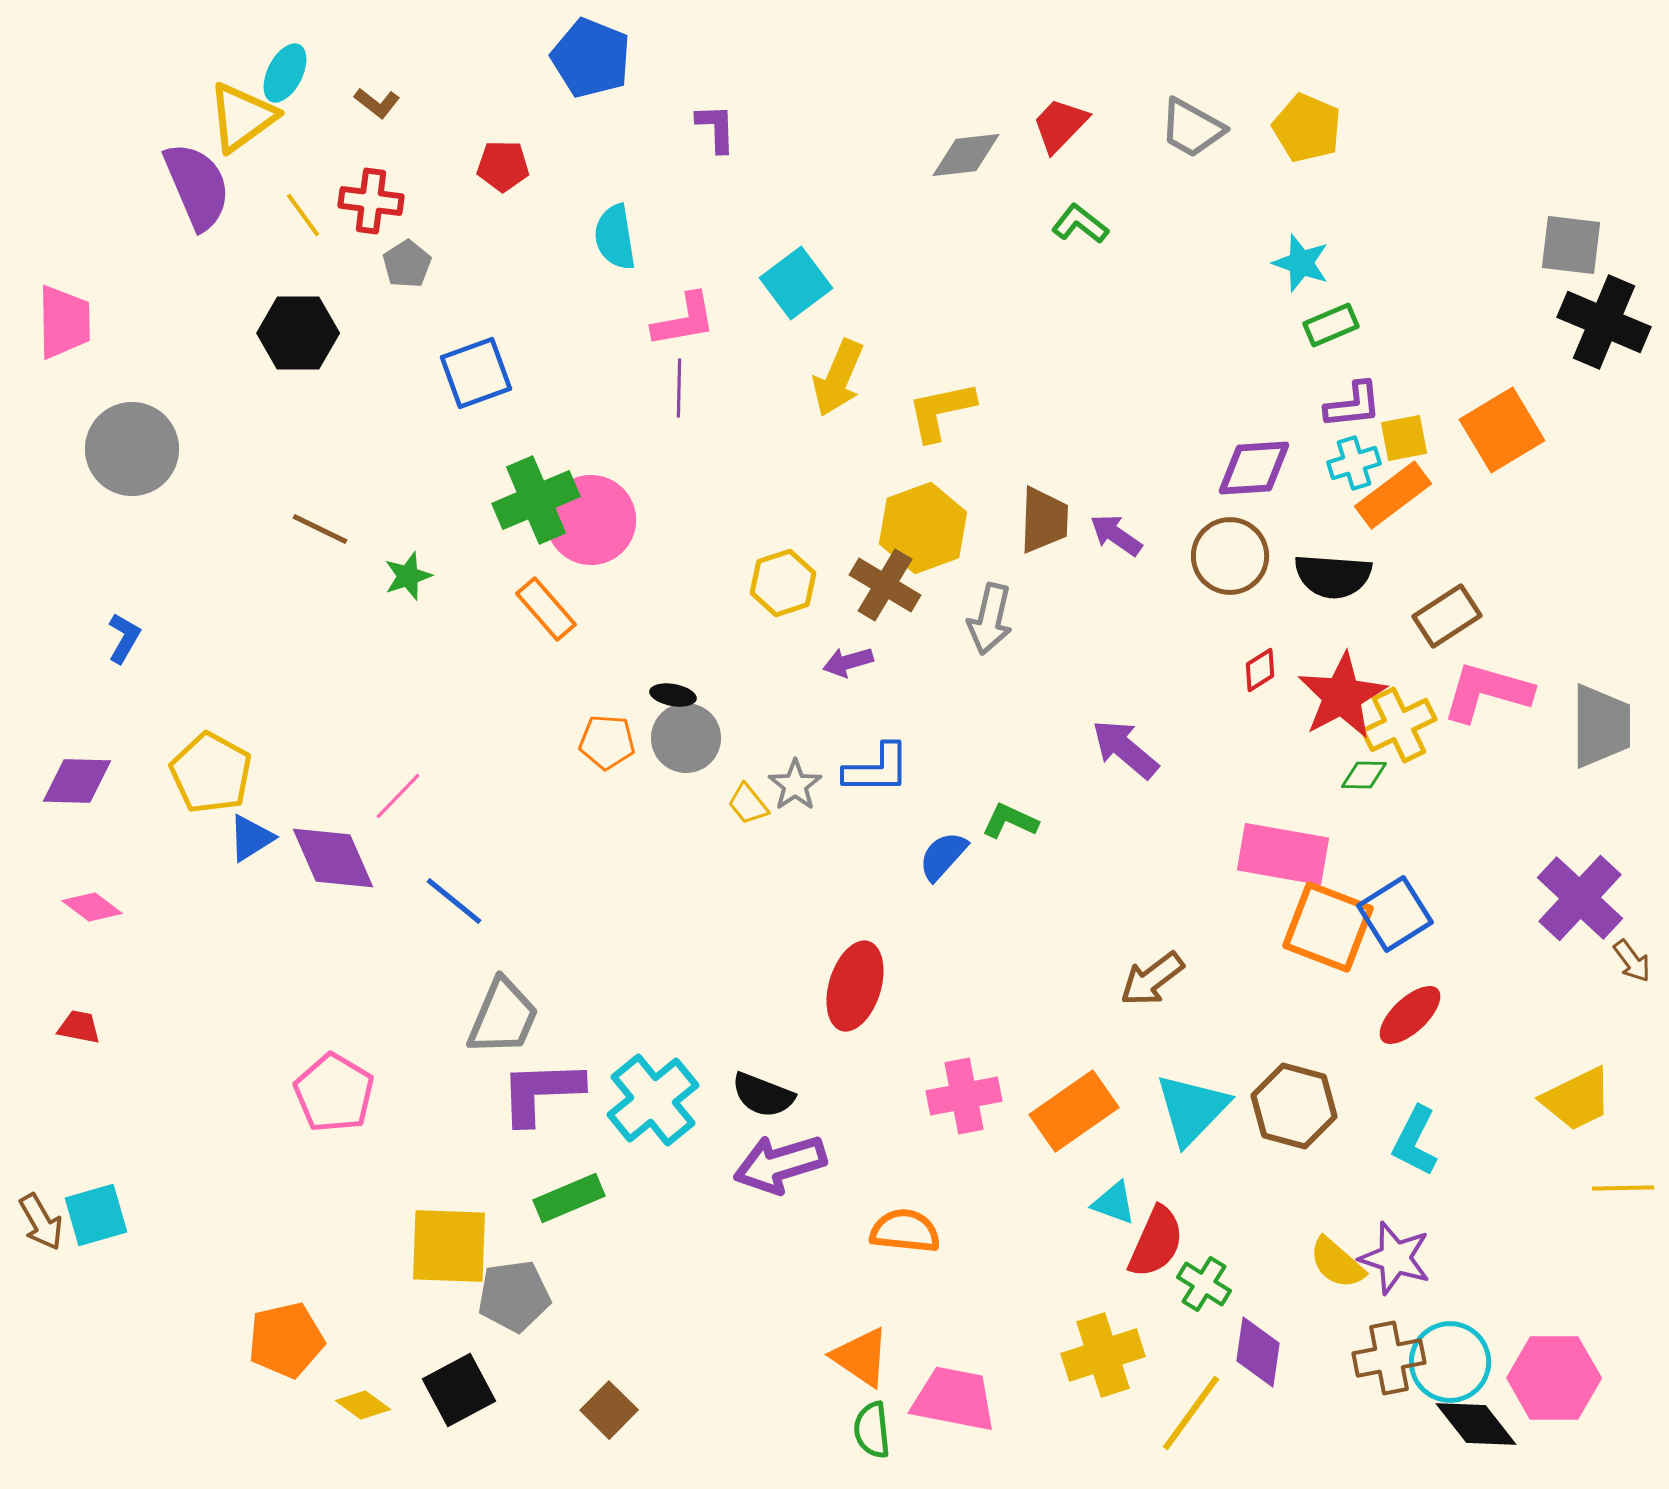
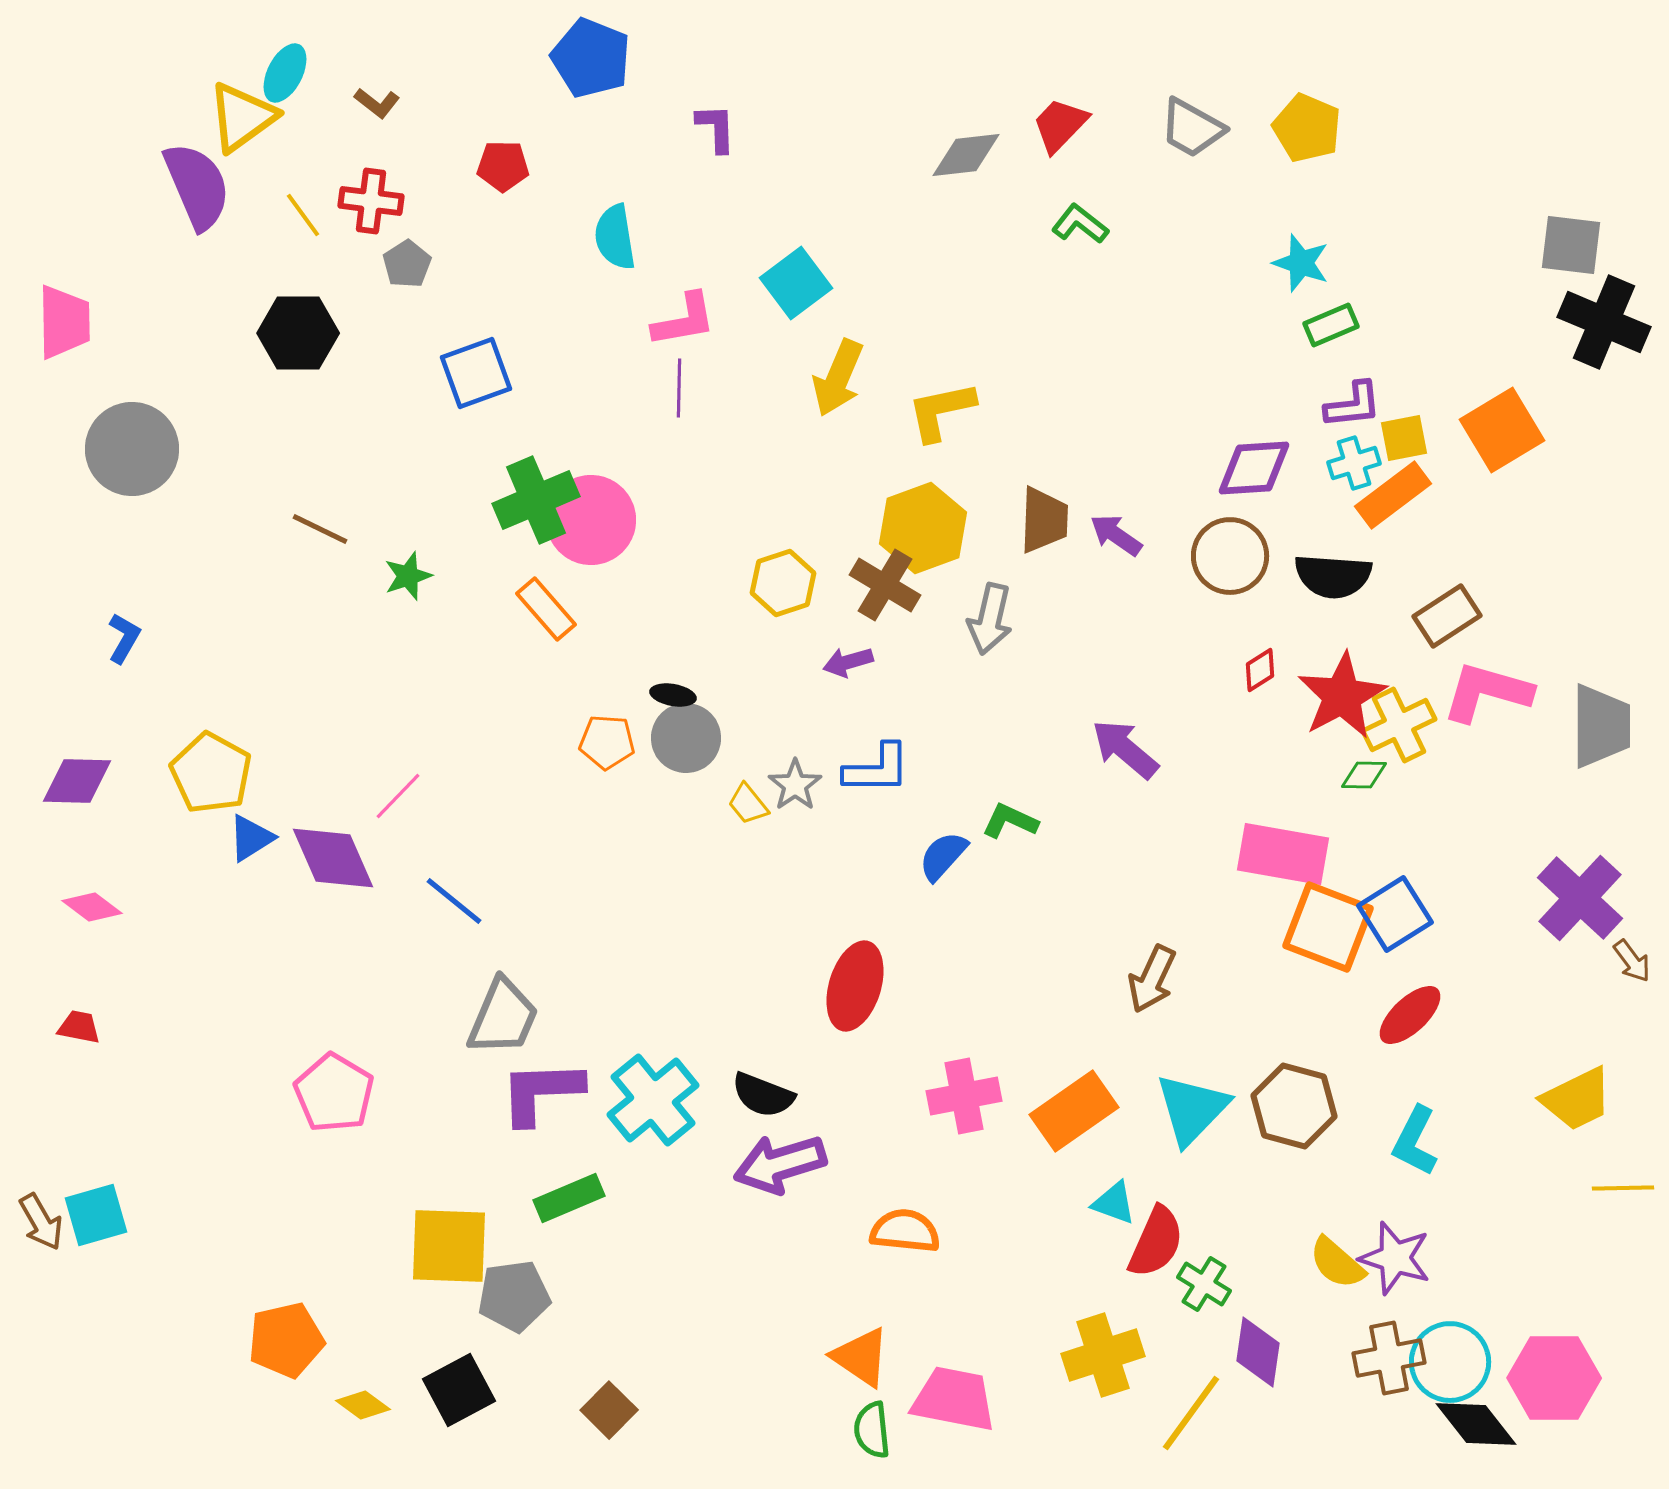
brown arrow at (1152, 979): rotated 28 degrees counterclockwise
